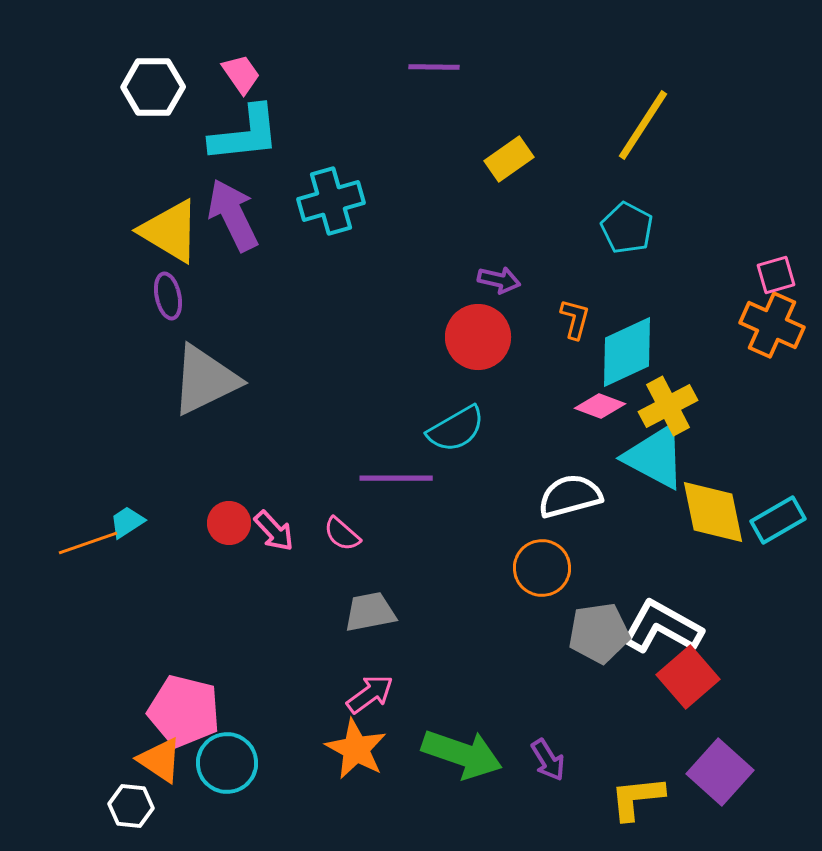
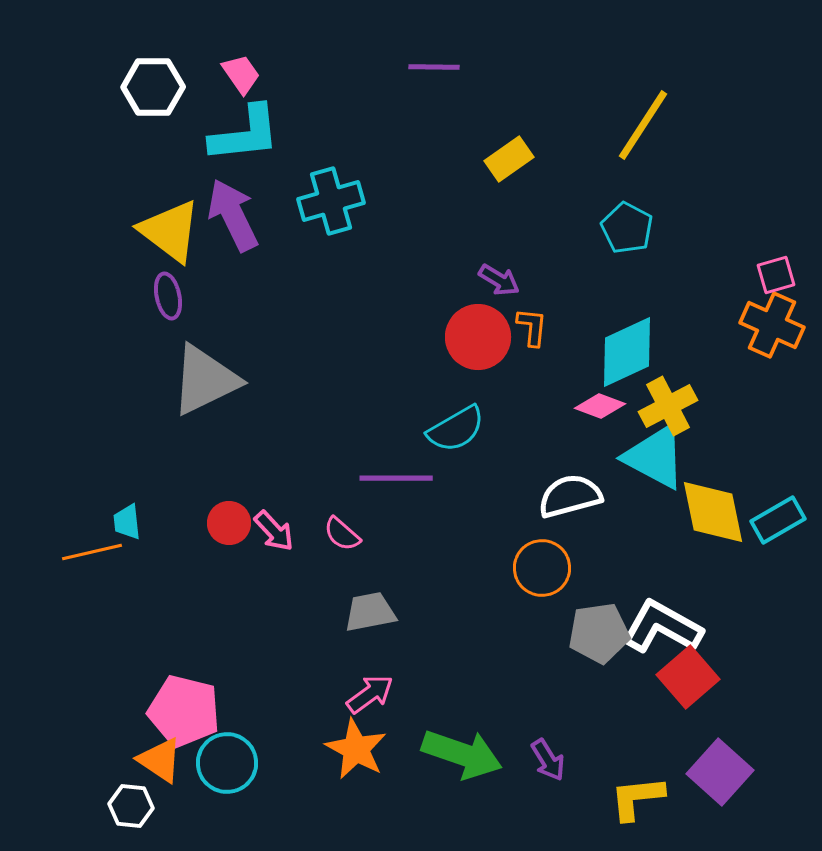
yellow triangle at (170, 231): rotated 6 degrees clockwise
purple arrow at (499, 280): rotated 18 degrees clockwise
orange L-shape at (575, 319): moved 43 px left, 8 px down; rotated 9 degrees counterclockwise
cyan trapezoid at (127, 522): rotated 63 degrees counterclockwise
orange line at (88, 543): moved 4 px right, 9 px down; rotated 6 degrees clockwise
